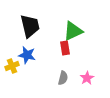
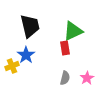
blue star: moved 1 px left; rotated 24 degrees clockwise
gray semicircle: moved 2 px right
